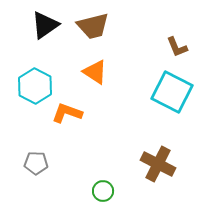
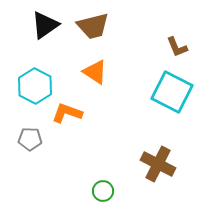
gray pentagon: moved 6 px left, 24 px up
